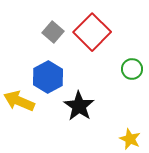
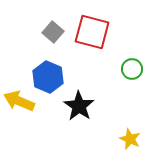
red square: rotated 30 degrees counterclockwise
blue hexagon: rotated 8 degrees counterclockwise
